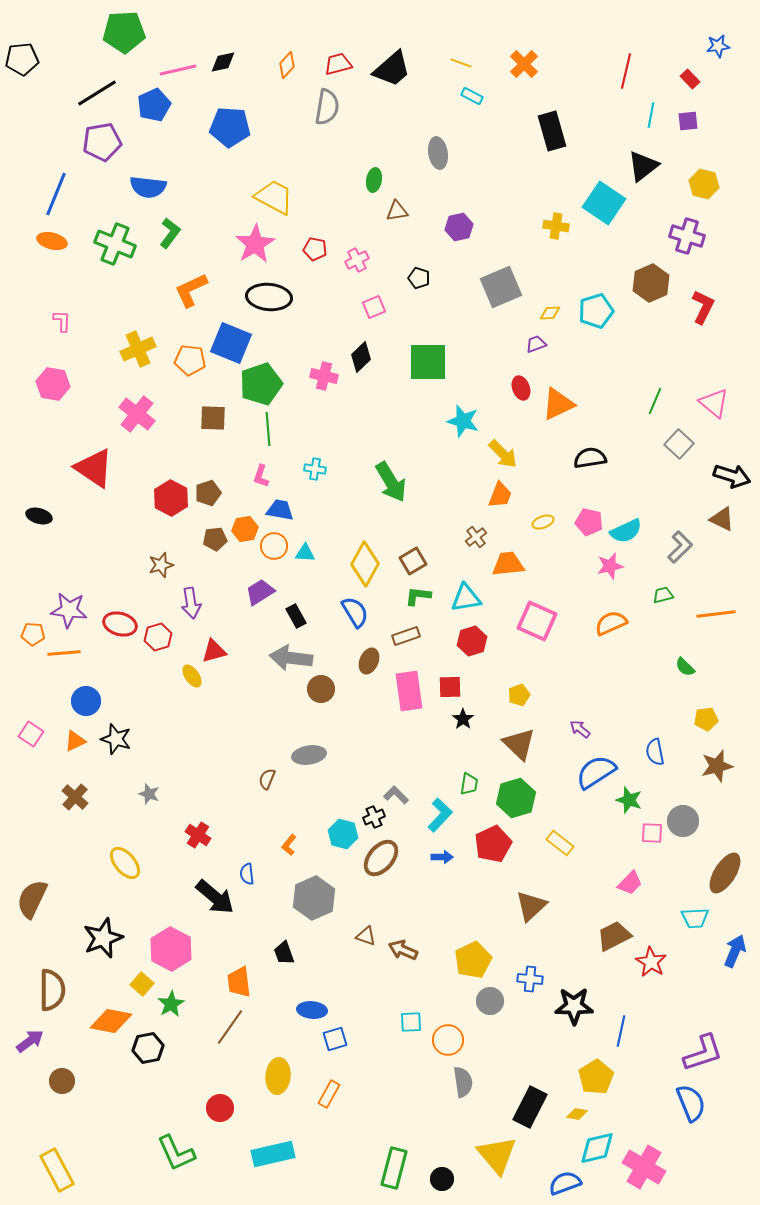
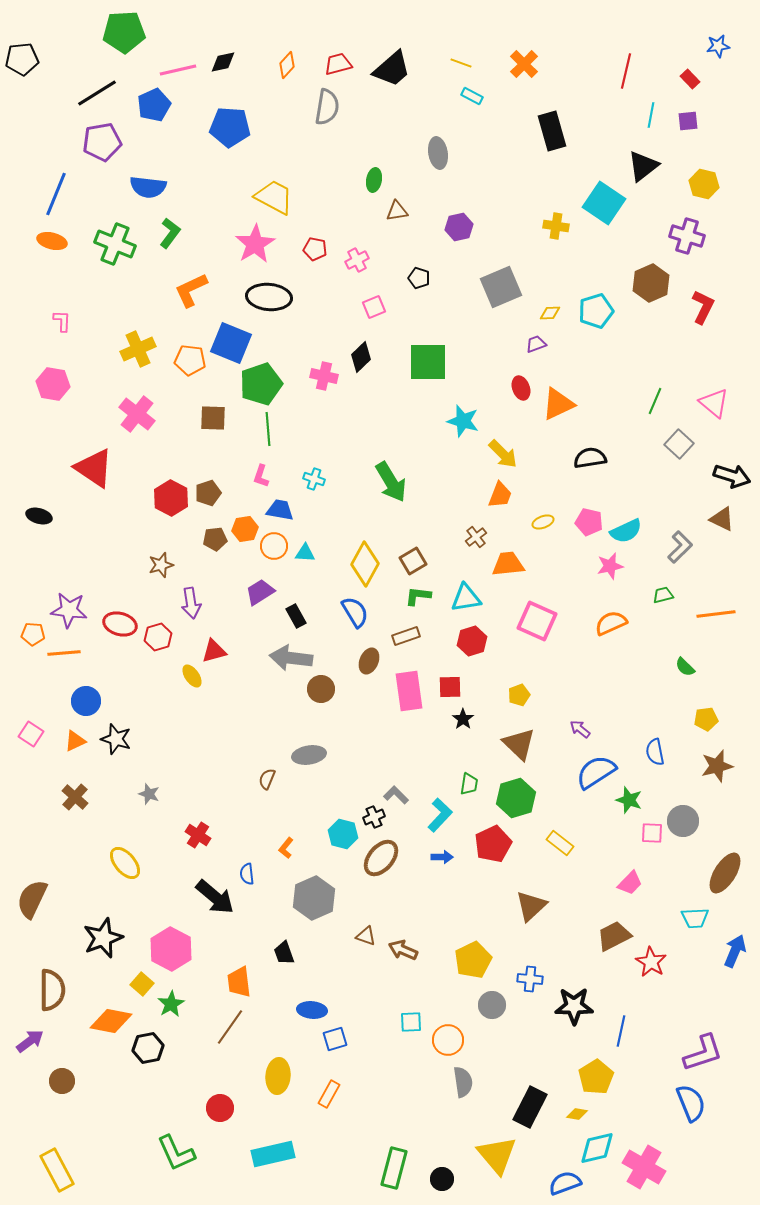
cyan cross at (315, 469): moved 1 px left, 10 px down; rotated 10 degrees clockwise
orange L-shape at (289, 845): moved 3 px left, 3 px down
gray circle at (490, 1001): moved 2 px right, 4 px down
